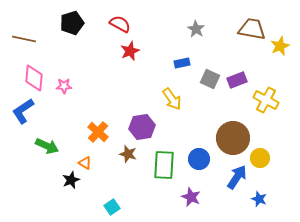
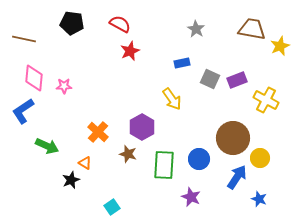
black pentagon: rotated 25 degrees clockwise
purple hexagon: rotated 20 degrees counterclockwise
